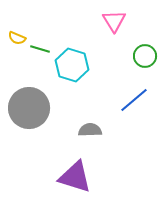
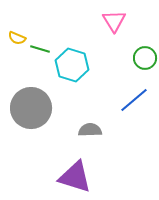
green circle: moved 2 px down
gray circle: moved 2 px right
